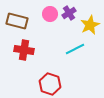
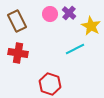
purple cross: rotated 16 degrees counterclockwise
brown rectangle: rotated 50 degrees clockwise
yellow star: moved 1 px right, 1 px down; rotated 18 degrees counterclockwise
red cross: moved 6 px left, 3 px down
